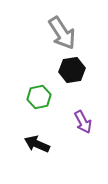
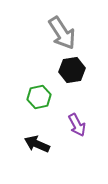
purple arrow: moved 6 px left, 3 px down
